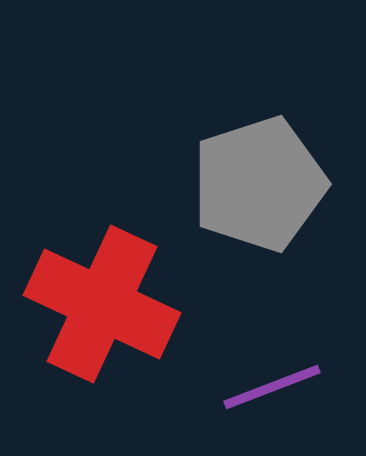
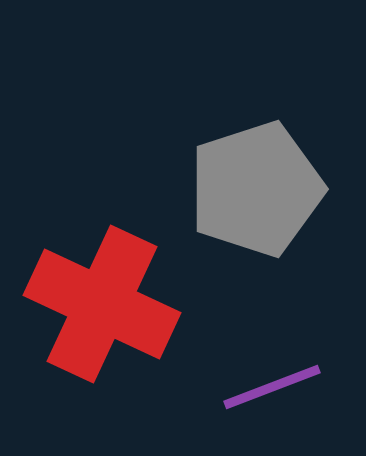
gray pentagon: moved 3 px left, 5 px down
